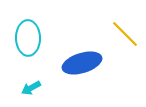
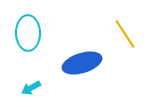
yellow line: rotated 12 degrees clockwise
cyan ellipse: moved 5 px up
